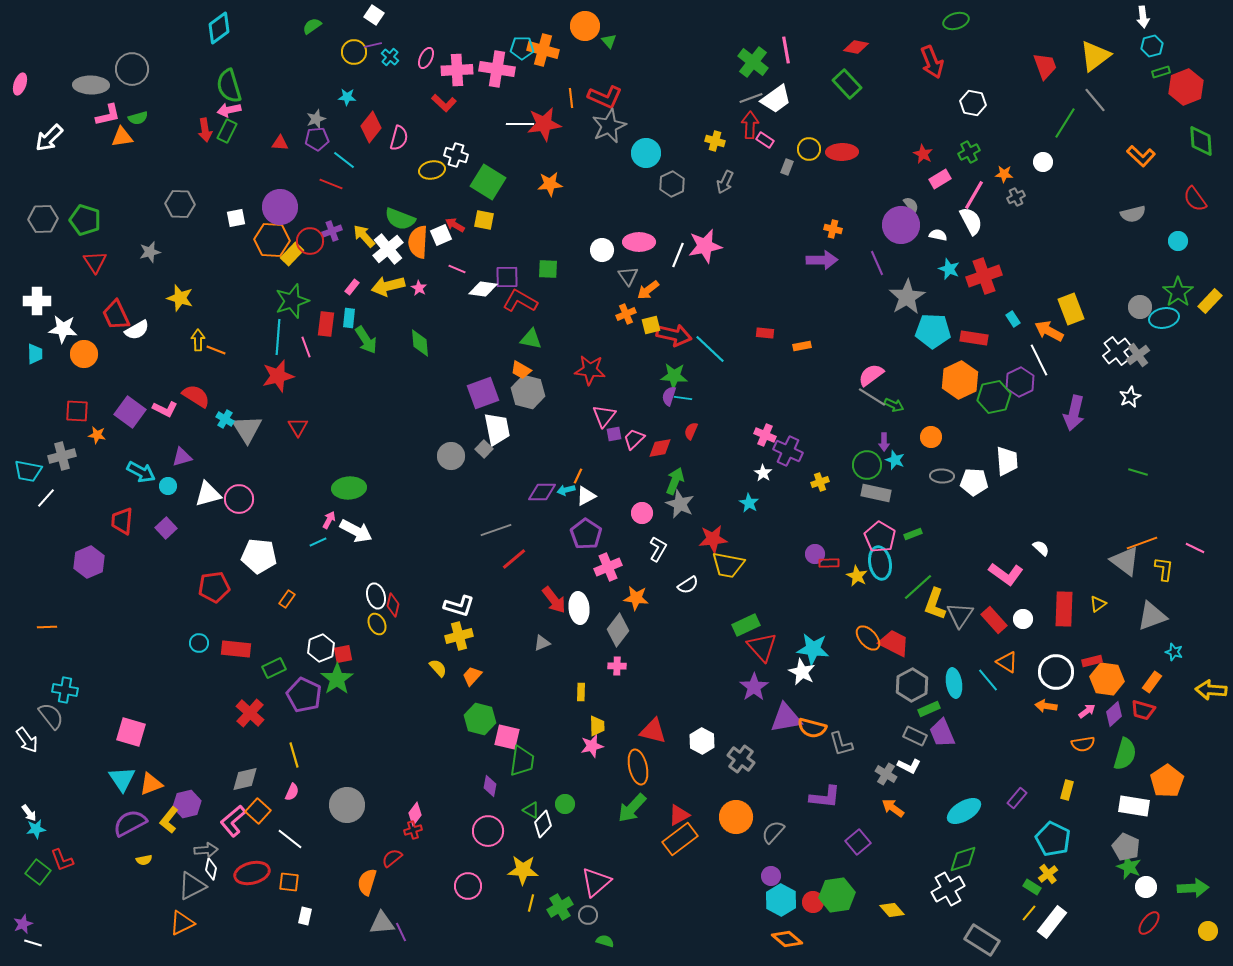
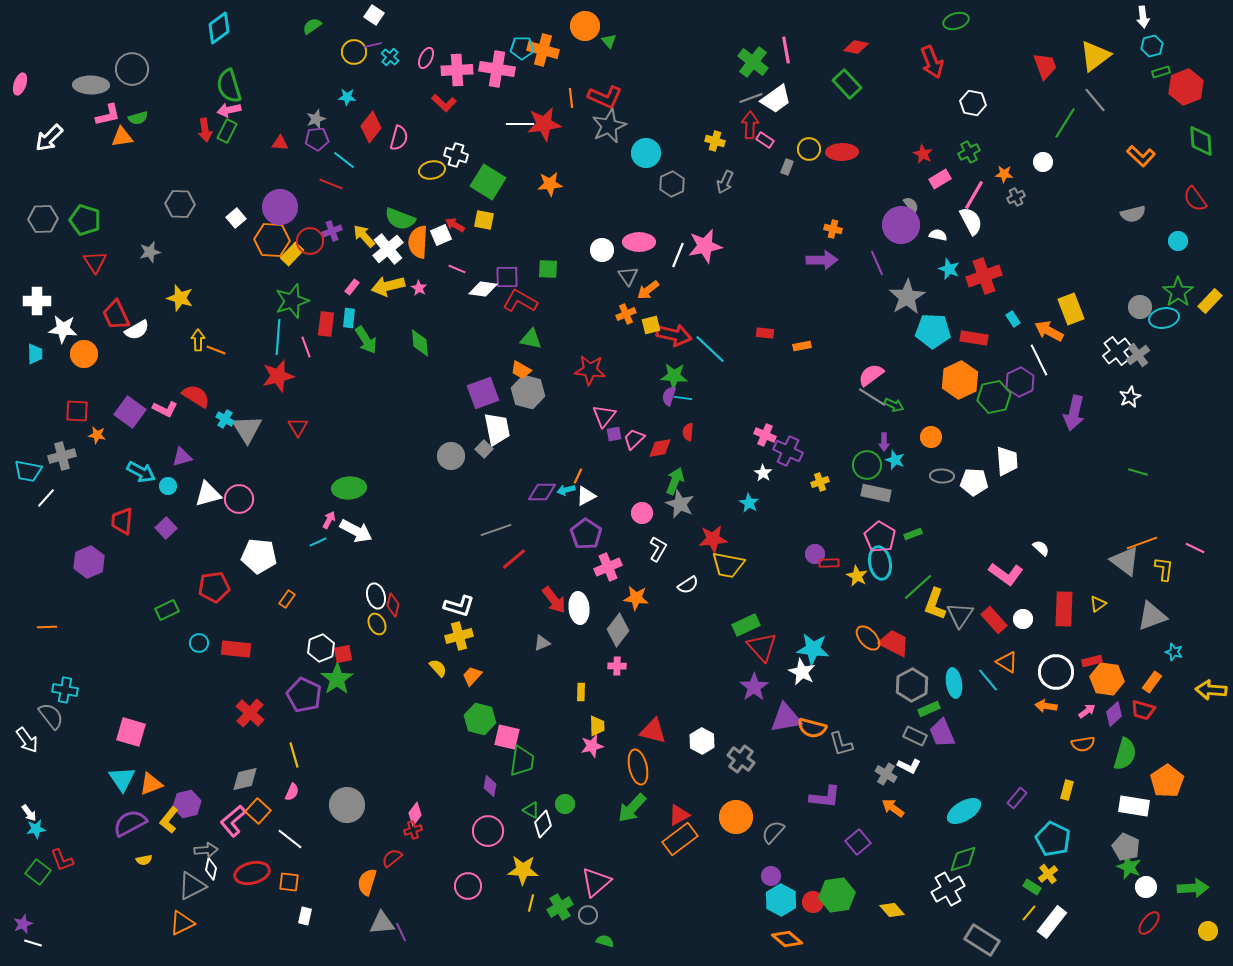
white square at (236, 218): rotated 30 degrees counterclockwise
red semicircle at (691, 431): moved 3 px left, 1 px down; rotated 18 degrees counterclockwise
green rectangle at (274, 668): moved 107 px left, 58 px up
